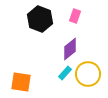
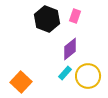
black hexagon: moved 7 px right
yellow circle: moved 2 px down
orange square: rotated 35 degrees clockwise
